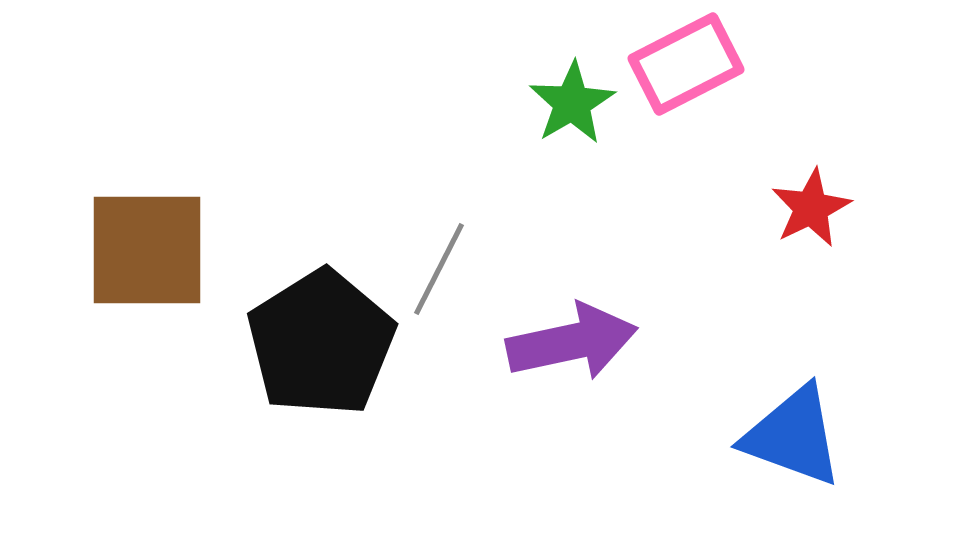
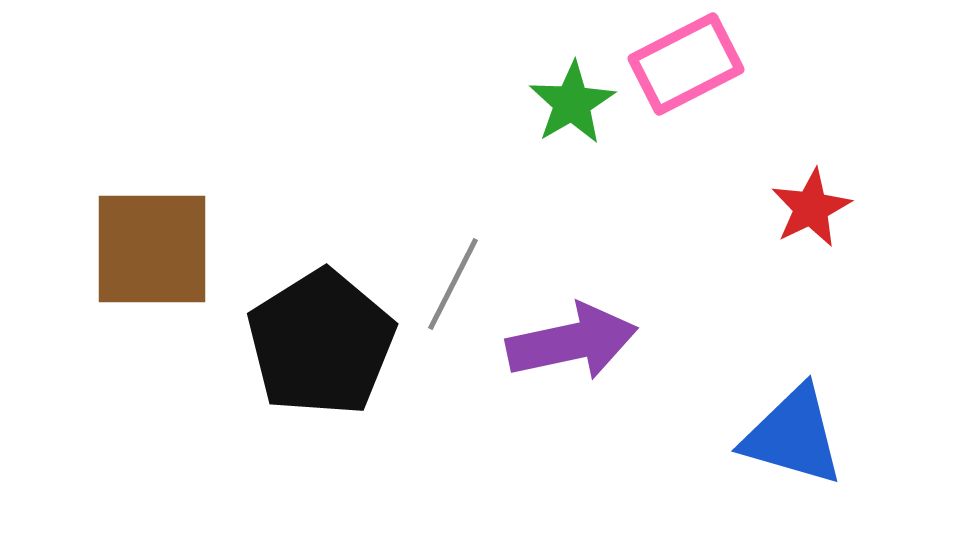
brown square: moved 5 px right, 1 px up
gray line: moved 14 px right, 15 px down
blue triangle: rotated 4 degrees counterclockwise
